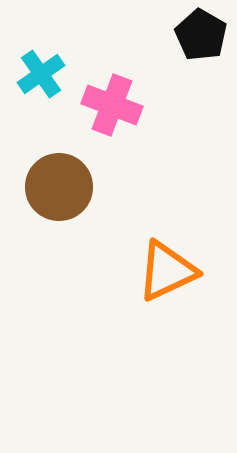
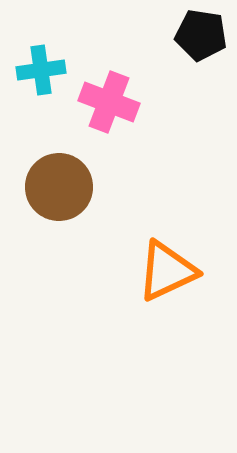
black pentagon: rotated 21 degrees counterclockwise
cyan cross: moved 4 px up; rotated 27 degrees clockwise
pink cross: moved 3 px left, 3 px up
